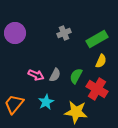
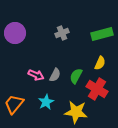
gray cross: moved 2 px left
green rectangle: moved 5 px right, 5 px up; rotated 15 degrees clockwise
yellow semicircle: moved 1 px left, 2 px down
